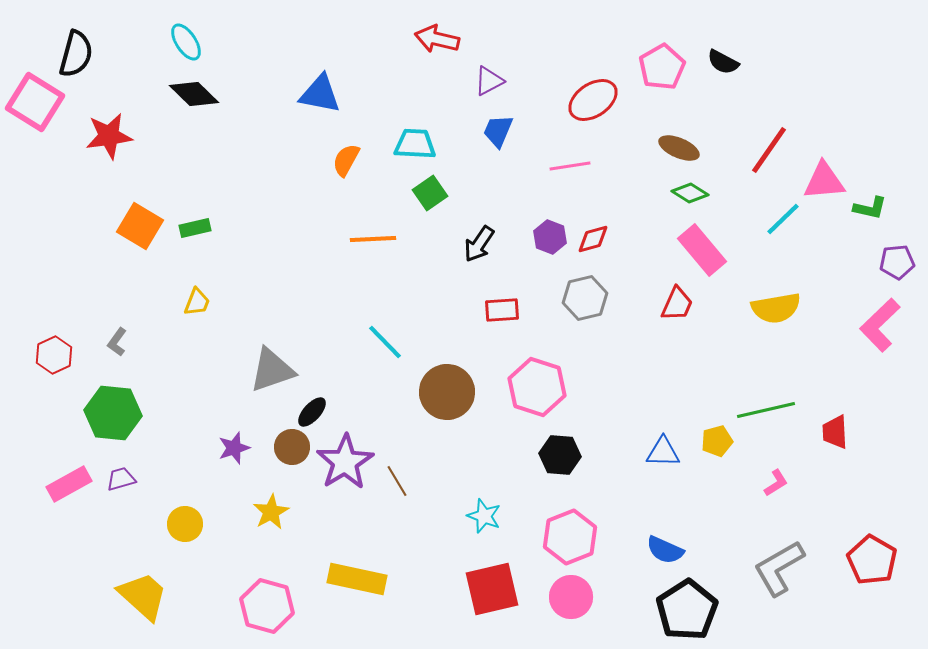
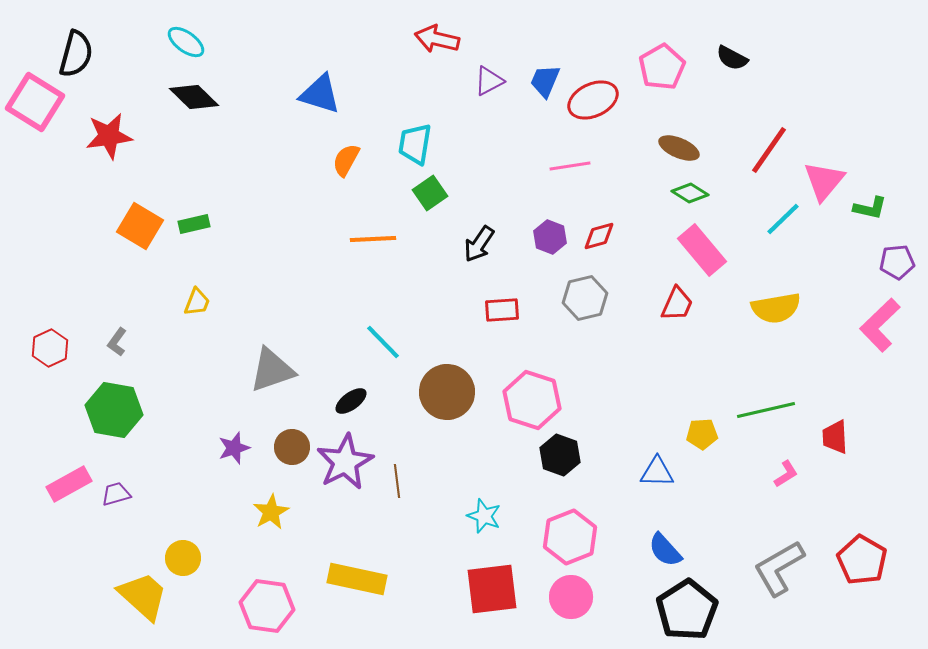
cyan ellipse at (186, 42): rotated 21 degrees counterclockwise
black semicircle at (723, 62): moved 9 px right, 4 px up
black diamond at (194, 94): moved 3 px down
blue triangle at (320, 94): rotated 6 degrees clockwise
red ellipse at (593, 100): rotated 9 degrees clockwise
blue trapezoid at (498, 131): moved 47 px right, 50 px up
cyan trapezoid at (415, 144): rotated 84 degrees counterclockwise
pink triangle at (824, 181): rotated 45 degrees counterclockwise
green rectangle at (195, 228): moved 1 px left, 4 px up
red diamond at (593, 239): moved 6 px right, 3 px up
cyan line at (385, 342): moved 2 px left
red hexagon at (54, 355): moved 4 px left, 7 px up
pink hexagon at (537, 387): moved 5 px left, 13 px down
black ellipse at (312, 412): moved 39 px right, 11 px up; rotated 12 degrees clockwise
green hexagon at (113, 413): moved 1 px right, 3 px up; rotated 4 degrees clockwise
red trapezoid at (835, 432): moved 5 px down
yellow pentagon at (717, 441): moved 15 px left, 7 px up; rotated 12 degrees clockwise
blue triangle at (663, 452): moved 6 px left, 20 px down
black hexagon at (560, 455): rotated 15 degrees clockwise
purple star at (345, 462): rotated 4 degrees clockwise
purple trapezoid at (121, 479): moved 5 px left, 15 px down
brown line at (397, 481): rotated 24 degrees clockwise
pink L-shape at (776, 483): moved 10 px right, 9 px up
yellow circle at (185, 524): moved 2 px left, 34 px down
blue semicircle at (665, 550): rotated 24 degrees clockwise
red pentagon at (872, 560): moved 10 px left
red square at (492, 589): rotated 6 degrees clockwise
pink hexagon at (267, 606): rotated 8 degrees counterclockwise
